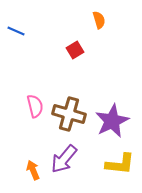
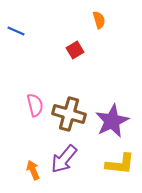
pink semicircle: moved 1 px up
